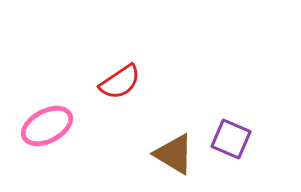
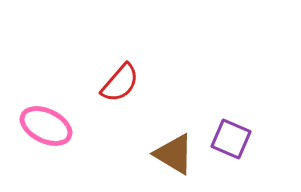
red semicircle: moved 1 px down; rotated 15 degrees counterclockwise
pink ellipse: moved 1 px left; rotated 54 degrees clockwise
